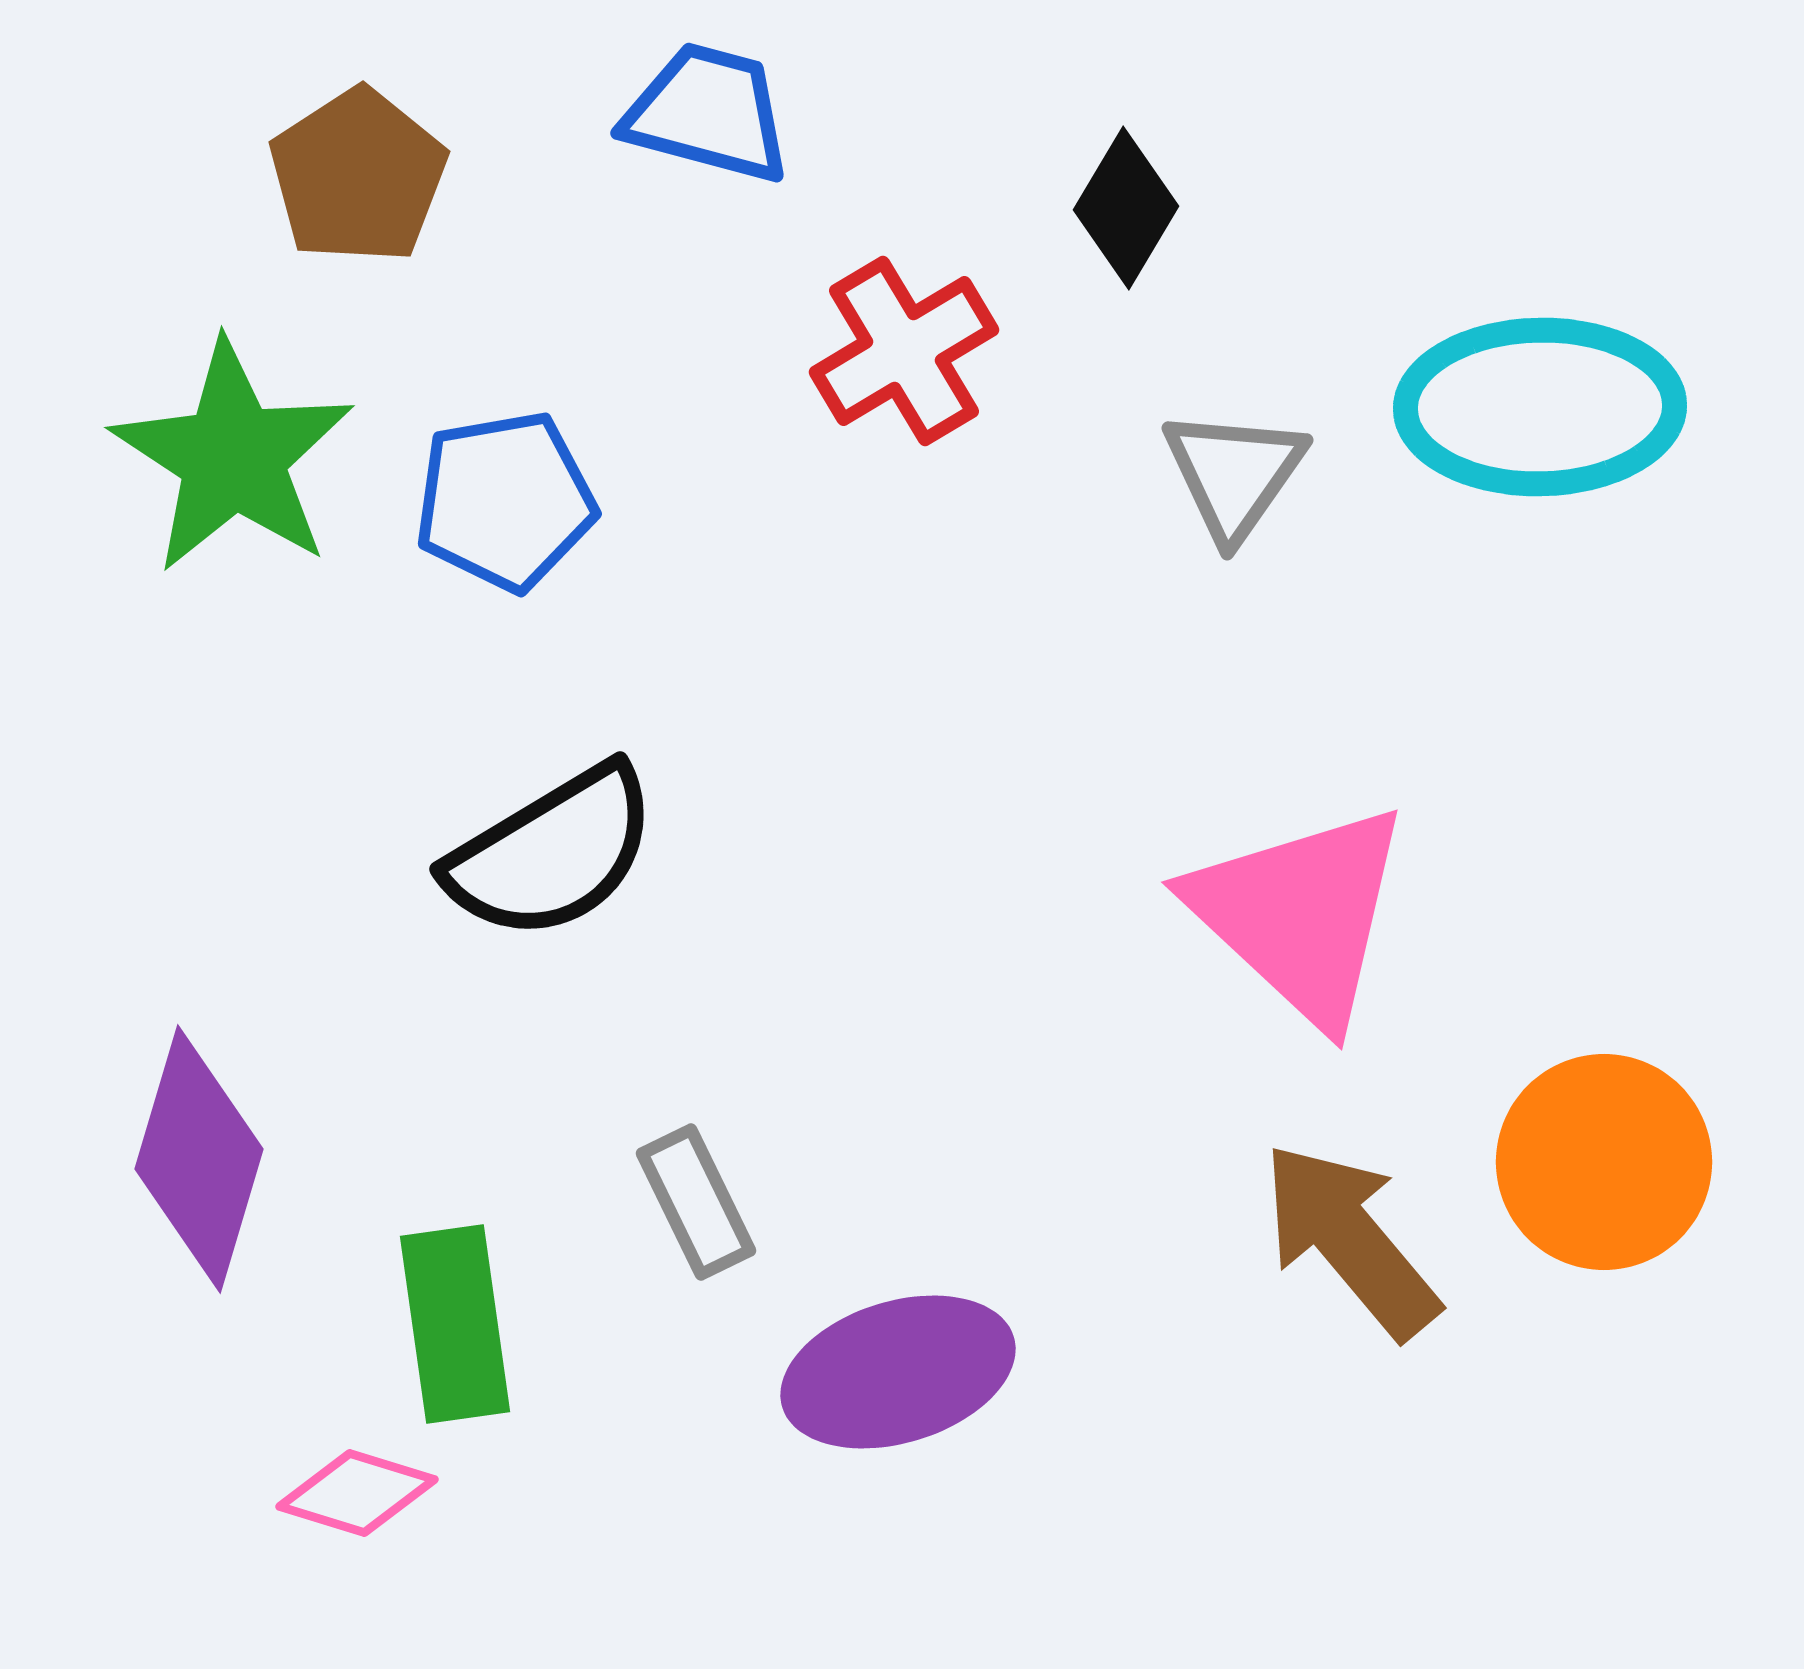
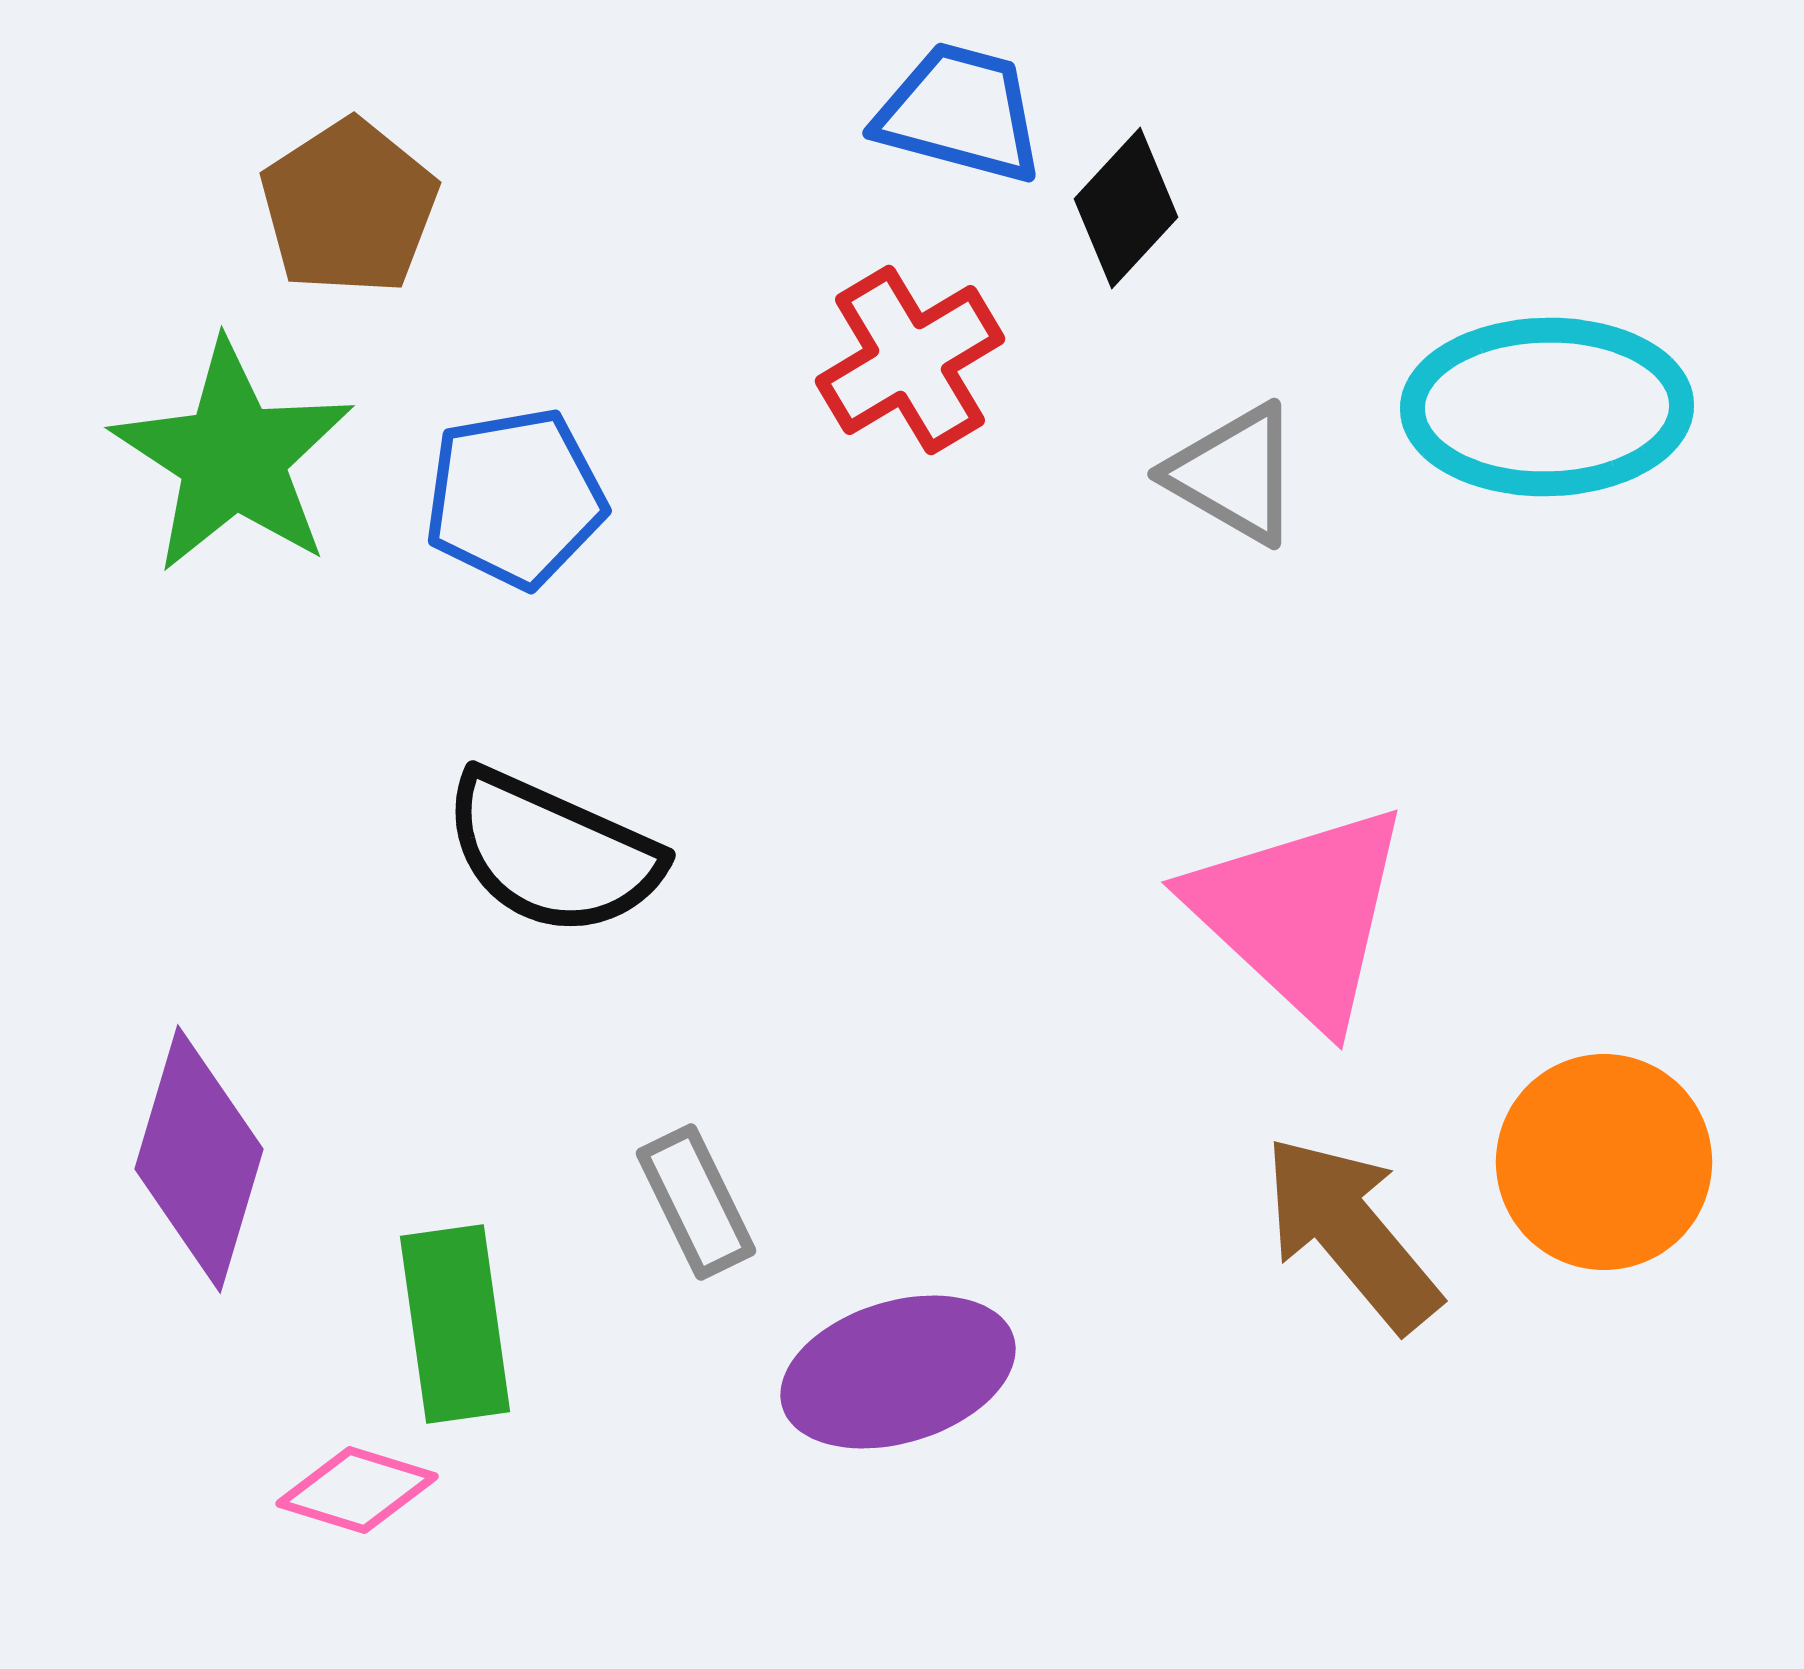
blue trapezoid: moved 252 px right
brown pentagon: moved 9 px left, 31 px down
black diamond: rotated 12 degrees clockwise
red cross: moved 6 px right, 9 px down
cyan ellipse: moved 7 px right
gray triangle: rotated 35 degrees counterclockwise
blue pentagon: moved 10 px right, 3 px up
black semicircle: rotated 55 degrees clockwise
brown arrow: moved 1 px right, 7 px up
pink diamond: moved 3 px up
